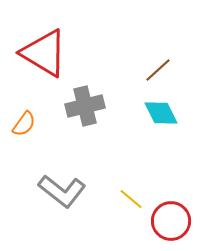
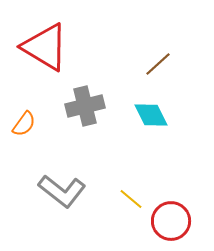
red triangle: moved 1 px right, 6 px up
brown line: moved 6 px up
cyan diamond: moved 10 px left, 2 px down
